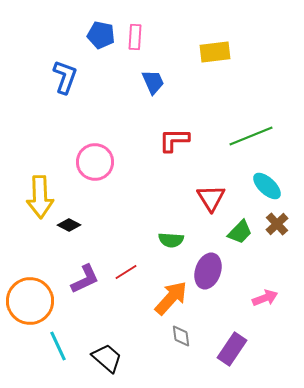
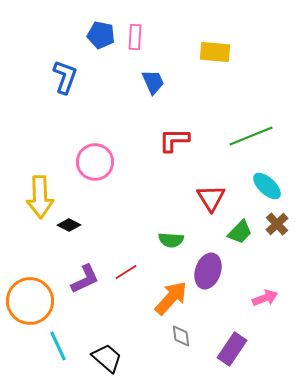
yellow rectangle: rotated 12 degrees clockwise
